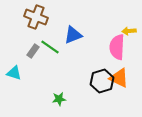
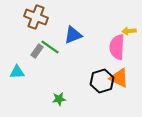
gray rectangle: moved 4 px right
cyan triangle: moved 3 px right, 1 px up; rotated 21 degrees counterclockwise
